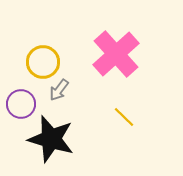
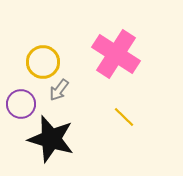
pink cross: rotated 15 degrees counterclockwise
